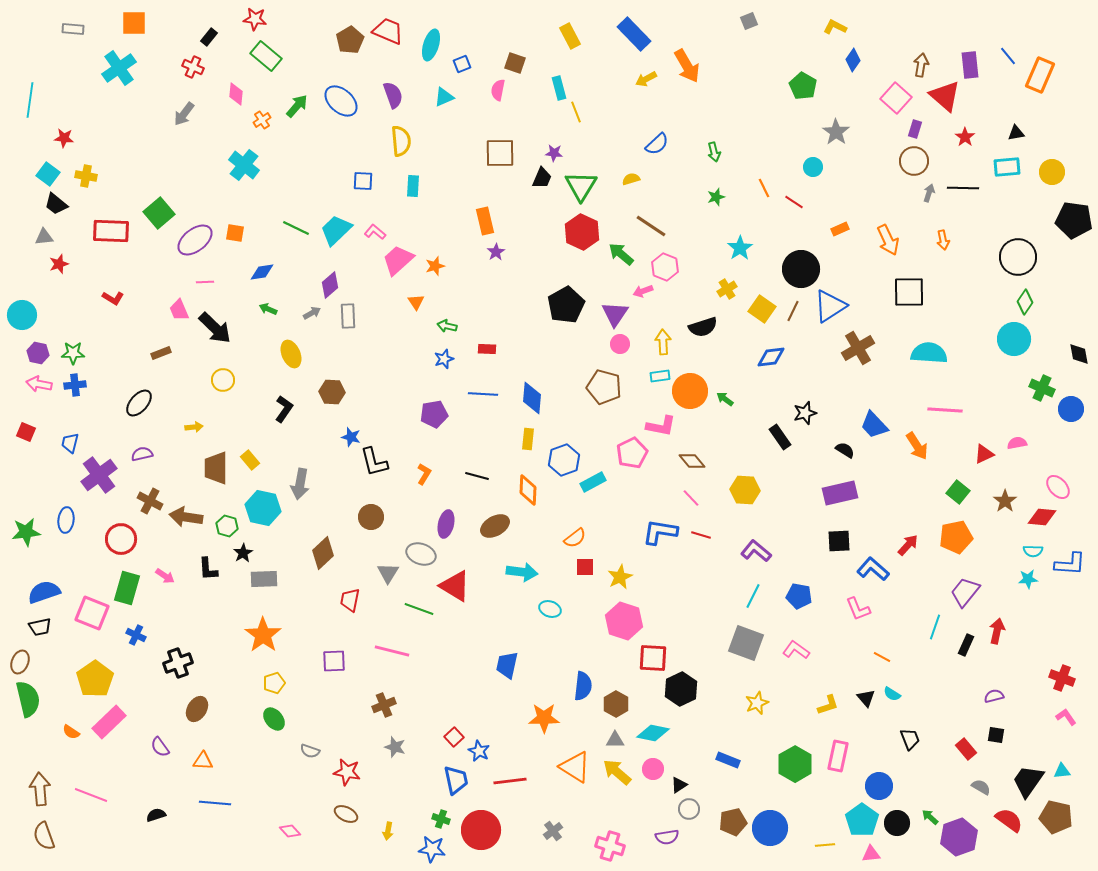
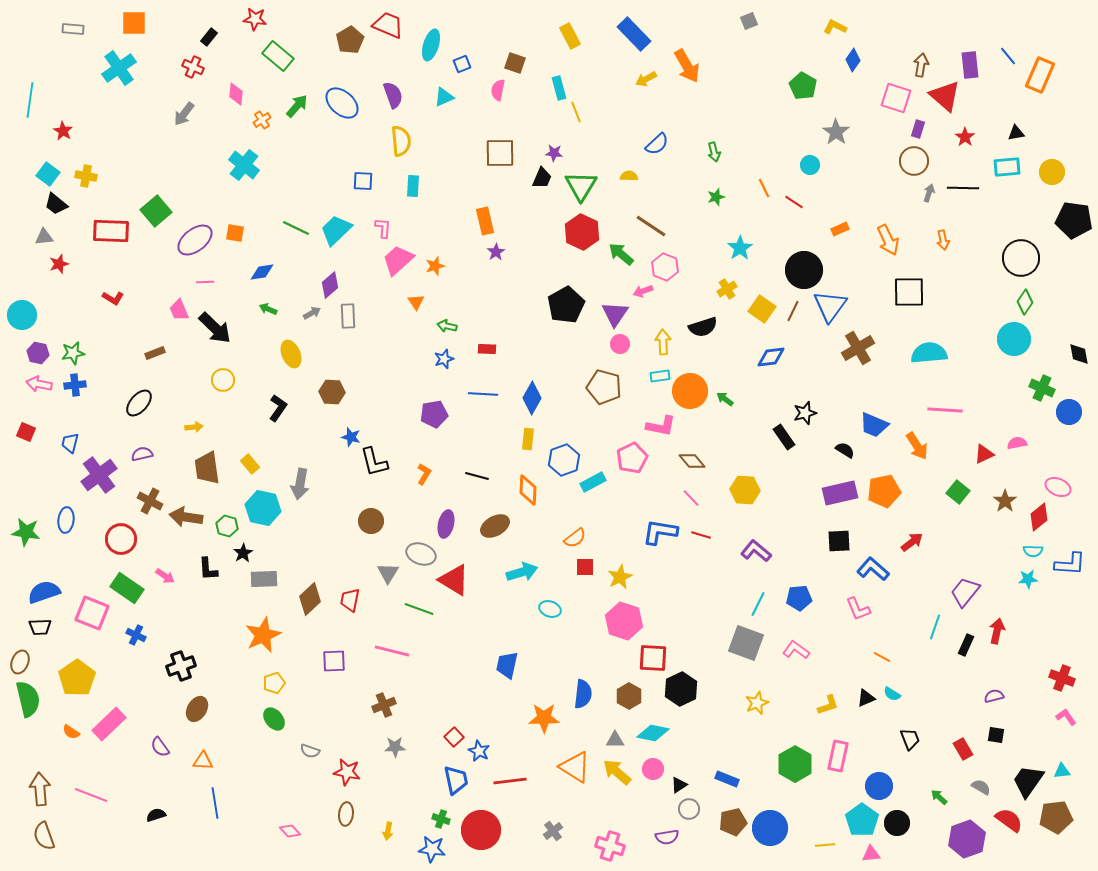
red trapezoid at (388, 31): moved 6 px up
green rectangle at (266, 56): moved 12 px right
pink square at (896, 98): rotated 24 degrees counterclockwise
blue ellipse at (341, 101): moved 1 px right, 2 px down
purple rectangle at (915, 129): moved 3 px right
red star at (64, 138): moved 1 px left, 7 px up; rotated 24 degrees clockwise
cyan circle at (813, 167): moved 3 px left, 2 px up
yellow semicircle at (631, 179): moved 2 px left, 3 px up; rotated 18 degrees clockwise
green square at (159, 213): moved 3 px left, 2 px up
pink L-shape at (375, 232): moved 8 px right, 4 px up; rotated 55 degrees clockwise
black circle at (1018, 257): moved 3 px right, 1 px down
black circle at (801, 269): moved 3 px right, 1 px down
blue triangle at (830, 306): rotated 21 degrees counterclockwise
green star at (73, 353): rotated 10 degrees counterclockwise
brown rectangle at (161, 353): moved 6 px left
cyan semicircle at (929, 353): rotated 9 degrees counterclockwise
blue diamond at (532, 398): rotated 24 degrees clockwise
black L-shape at (284, 409): moved 6 px left, 1 px up
blue circle at (1071, 409): moved 2 px left, 3 px down
blue trapezoid at (874, 425): rotated 24 degrees counterclockwise
black rectangle at (780, 437): moved 4 px right
pink pentagon at (632, 453): moved 5 px down
yellow rectangle at (250, 460): moved 4 px down
brown trapezoid at (216, 468): moved 9 px left; rotated 8 degrees counterclockwise
pink ellipse at (1058, 487): rotated 25 degrees counterclockwise
brown circle at (371, 517): moved 4 px down
red diamond at (1042, 517): moved 3 px left; rotated 44 degrees counterclockwise
green star at (26, 532): rotated 16 degrees clockwise
orange pentagon at (956, 537): moved 72 px left, 46 px up
red arrow at (908, 545): moved 4 px right, 3 px up; rotated 10 degrees clockwise
brown diamond at (323, 553): moved 13 px left, 46 px down
cyan arrow at (522, 572): rotated 24 degrees counterclockwise
red triangle at (455, 586): moved 1 px left, 6 px up
green rectangle at (127, 588): rotated 72 degrees counterclockwise
cyan line at (753, 596): moved 5 px right, 8 px down
blue pentagon at (799, 596): moved 2 px down; rotated 15 degrees counterclockwise
black trapezoid at (40, 627): rotated 10 degrees clockwise
orange star at (263, 635): rotated 12 degrees clockwise
black cross at (178, 663): moved 3 px right, 3 px down
yellow pentagon at (95, 679): moved 18 px left, 1 px up
blue semicircle at (583, 686): moved 8 px down
black triangle at (866, 698): rotated 48 degrees clockwise
brown hexagon at (616, 704): moved 13 px right, 8 px up
pink rectangle at (109, 722): moved 2 px down
gray star at (395, 747): rotated 20 degrees counterclockwise
red rectangle at (966, 749): moved 3 px left; rotated 10 degrees clockwise
blue rectangle at (728, 760): moved 1 px left, 19 px down
blue line at (215, 803): rotated 76 degrees clockwise
brown ellipse at (346, 814): rotated 70 degrees clockwise
green arrow at (930, 817): moved 9 px right, 20 px up
brown pentagon at (1056, 817): rotated 20 degrees counterclockwise
purple hexagon at (959, 837): moved 8 px right, 2 px down
